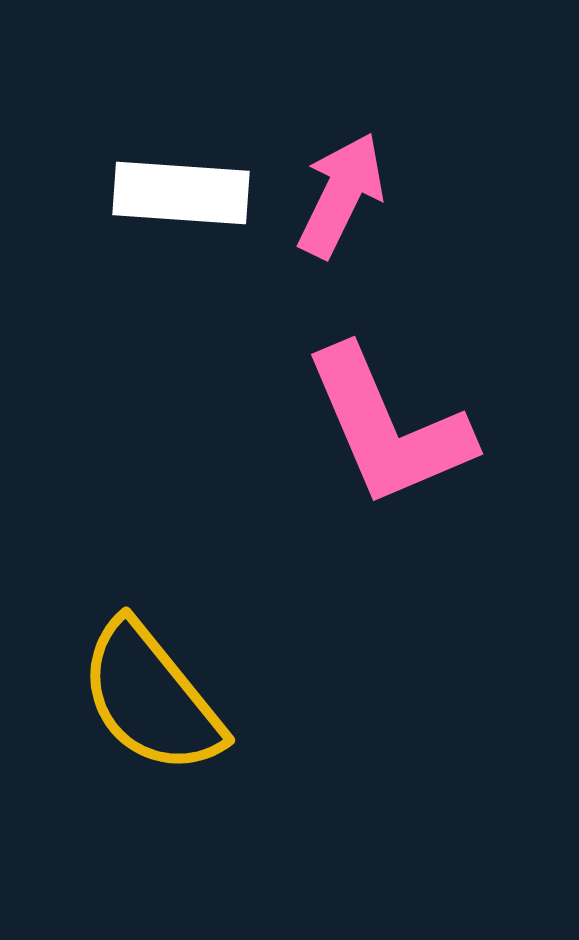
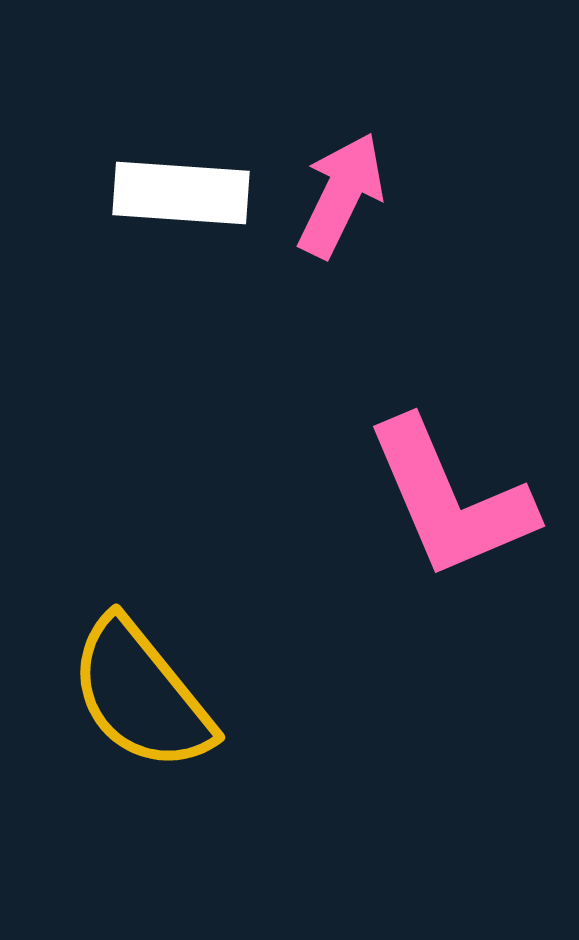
pink L-shape: moved 62 px right, 72 px down
yellow semicircle: moved 10 px left, 3 px up
